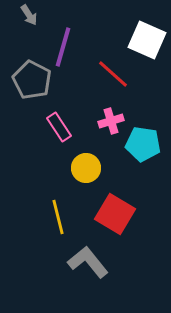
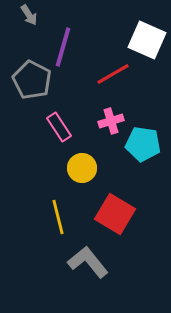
red line: rotated 72 degrees counterclockwise
yellow circle: moved 4 px left
